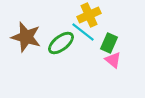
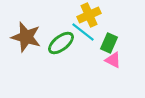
pink triangle: rotated 12 degrees counterclockwise
